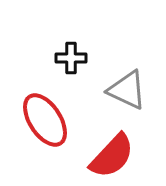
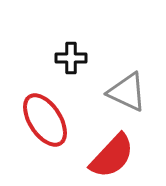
gray triangle: moved 2 px down
